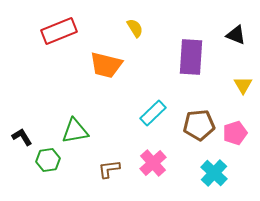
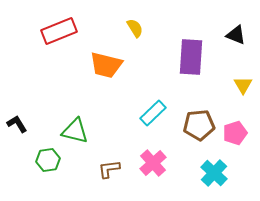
green triangle: rotated 24 degrees clockwise
black L-shape: moved 5 px left, 13 px up
